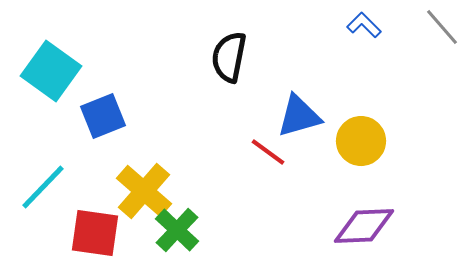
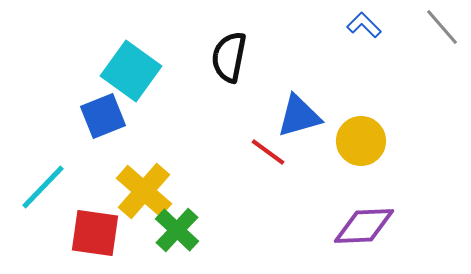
cyan square: moved 80 px right
